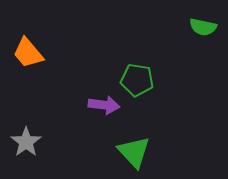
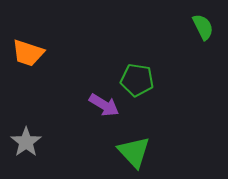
green semicircle: rotated 128 degrees counterclockwise
orange trapezoid: rotated 32 degrees counterclockwise
purple arrow: rotated 24 degrees clockwise
